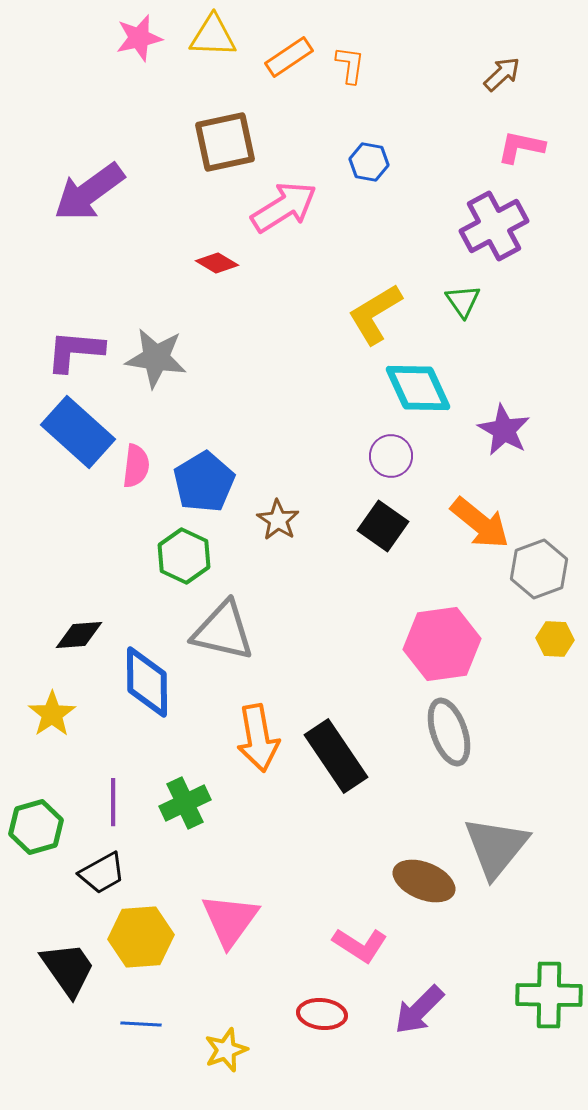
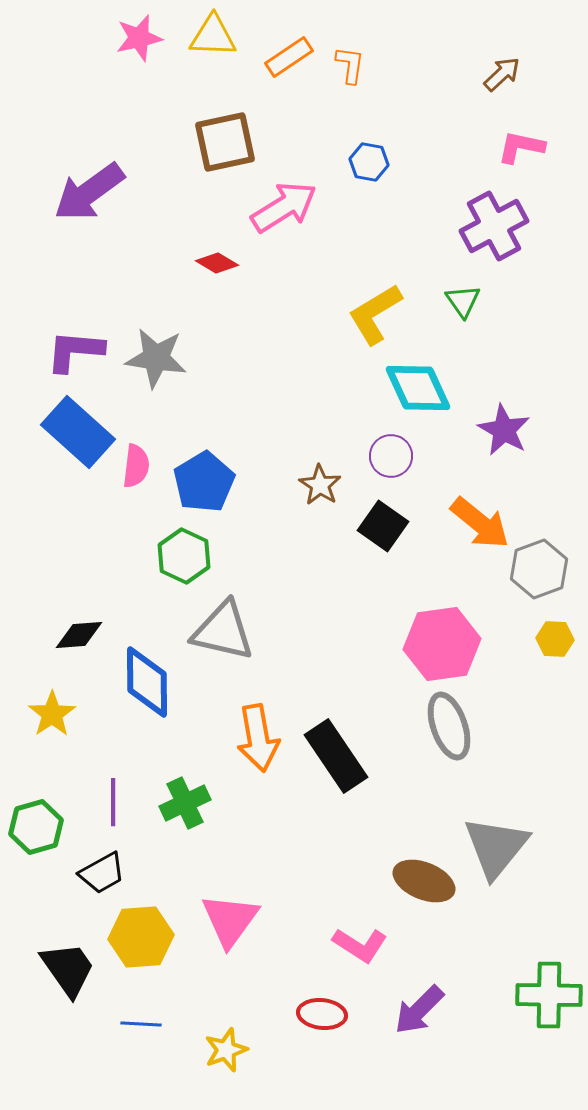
brown star at (278, 520): moved 42 px right, 35 px up
gray ellipse at (449, 732): moved 6 px up
